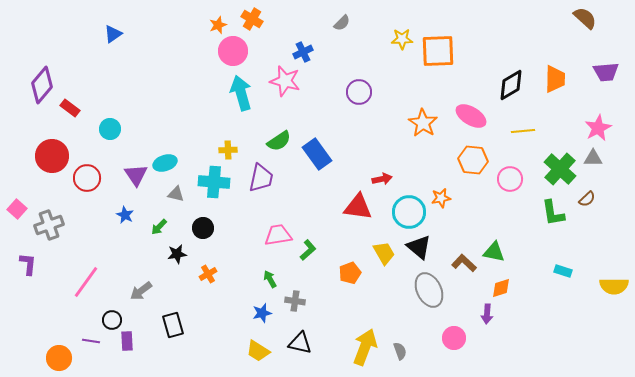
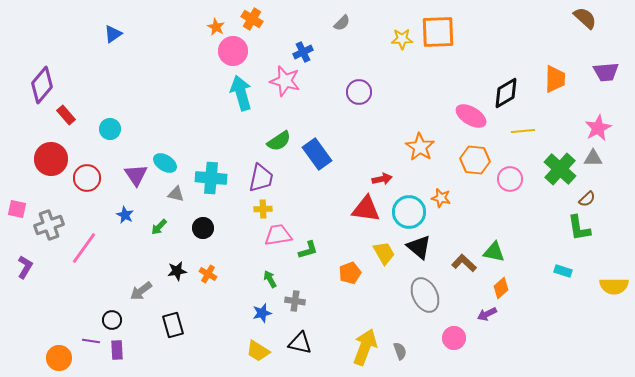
orange star at (218, 25): moved 2 px left, 2 px down; rotated 24 degrees counterclockwise
orange square at (438, 51): moved 19 px up
black diamond at (511, 85): moved 5 px left, 8 px down
red rectangle at (70, 108): moved 4 px left, 7 px down; rotated 12 degrees clockwise
orange star at (423, 123): moved 3 px left, 24 px down
yellow cross at (228, 150): moved 35 px right, 59 px down
red circle at (52, 156): moved 1 px left, 3 px down
orange hexagon at (473, 160): moved 2 px right
cyan ellipse at (165, 163): rotated 50 degrees clockwise
cyan cross at (214, 182): moved 3 px left, 4 px up
orange star at (441, 198): rotated 24 degrees clockwise
red triangle at (358, 207): moved 8 px right, 2 px down
pink square at (17, 209): rotated 30 degrees counterclockwise
green L-shape at (553, 213): moved 26 px right, 15 px down
green L-shape at (308, 250): rotated 25 degrees clockwise
black star at (177, 254): moved 17 px down
purple L-shape at (28, 264): moved 3 px left, 3 px down; rotated 25 degrees clockwise
orange cross at (208, 274): rotated 30 degrees counterclockwise
pink line at (86, 282): moved 2 px left, 34 px up
orange diamond at (501, 288): rotated 25 degrees counterclockwise
gray ellipse at (429, 290): moved 4 px left, 5 px down
purple arrow at (487, 314): rotated 60 degrees clockwise
purple rectangle at (127, 341): moved 10 px left, 9 px down
